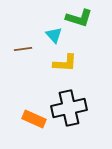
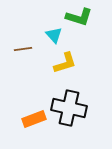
green L-shape: moved 1 px up
yellow L-shape: rotated 20 degrees counterclockwise
black cross: rotated 24 degrees clockwise
orange rectangle: rotated 45 degrees counterclockwise
